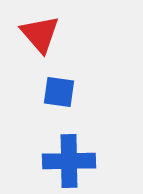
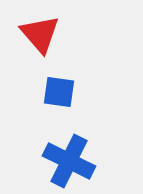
blue cross: rotated 27 degrees clockwise
